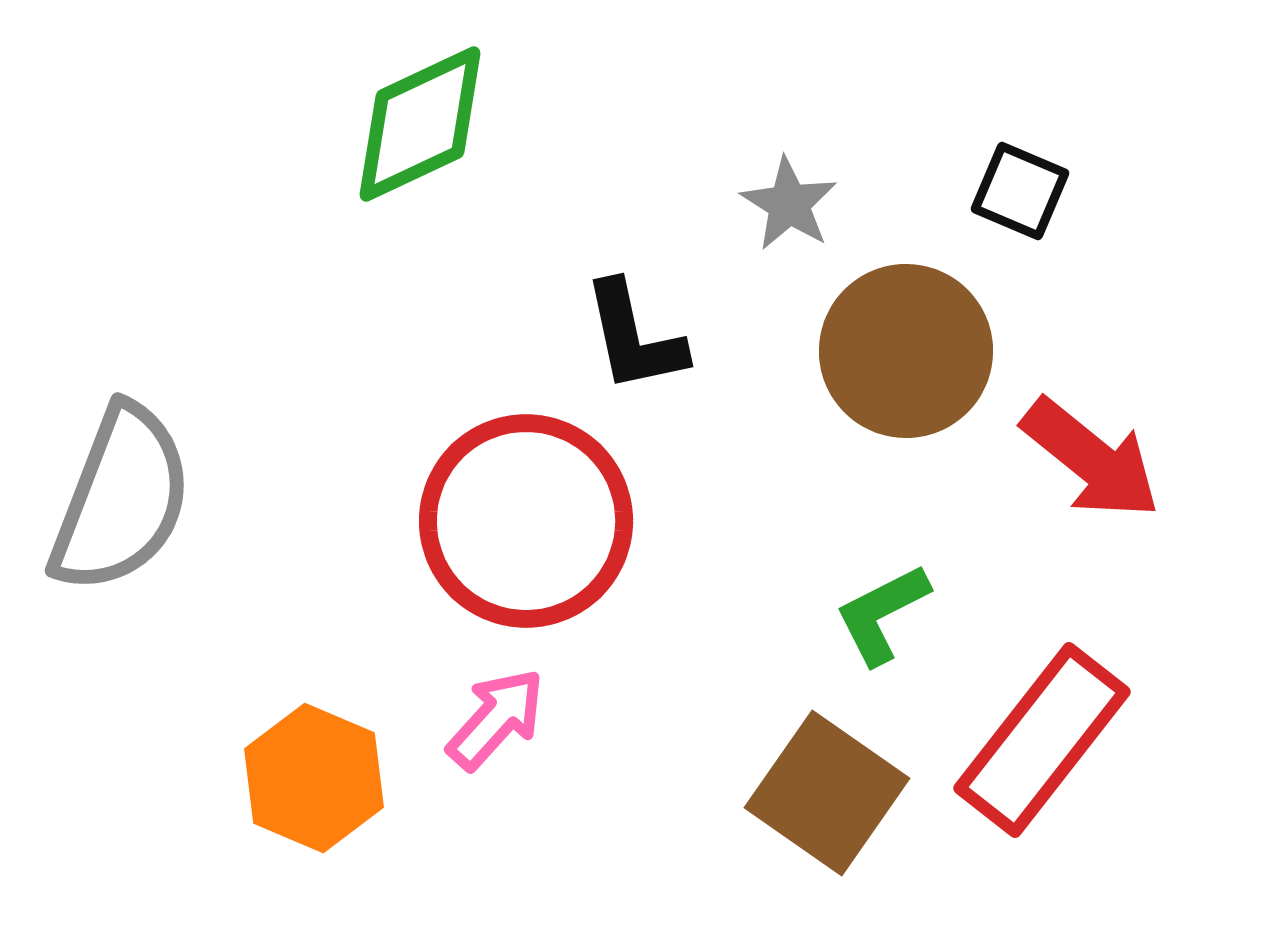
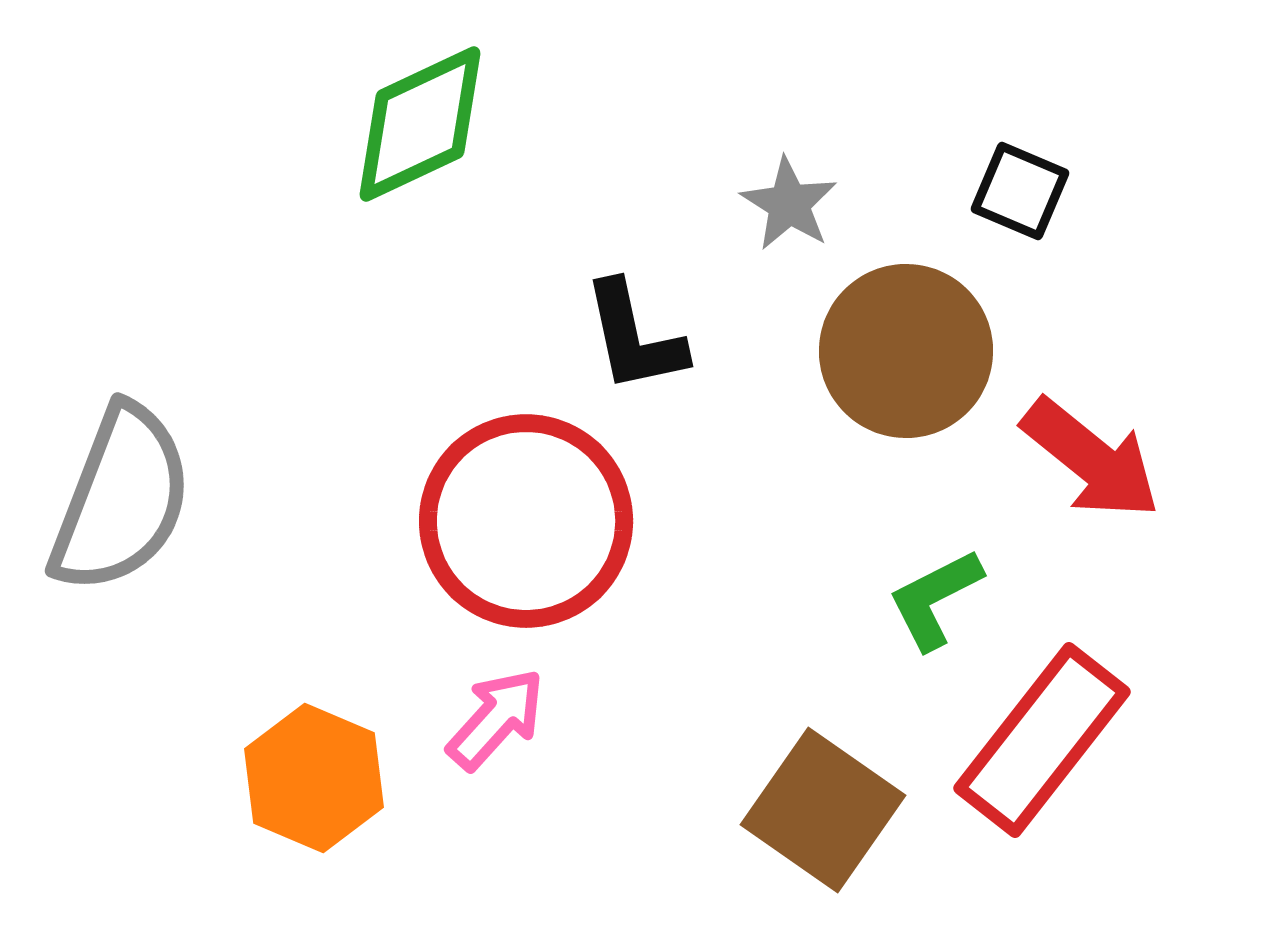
green L-shape: moved 53 px right, 15 px up
brown square: moved 4 px left, 17 px down
